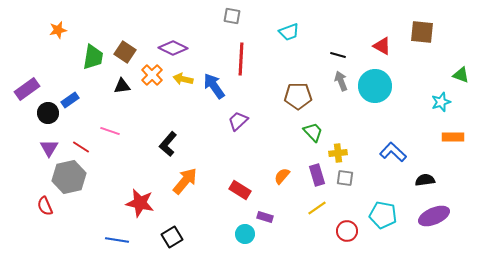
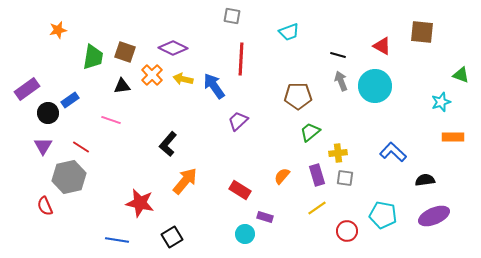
brown square at (125, 52): rotated 15 degrees counterclockwise
pink line at (110, 131): moved 1 px right, 11 px up
green trapezoid at (313, 132): moved 3 px left; rotated 85 degrees counterclockwise
purple triangle at (49, 148): moved 6 px left, 2 px up
